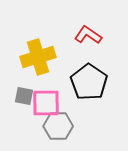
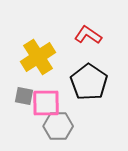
yellow cross: rotated 16 degrees counterclockwise
